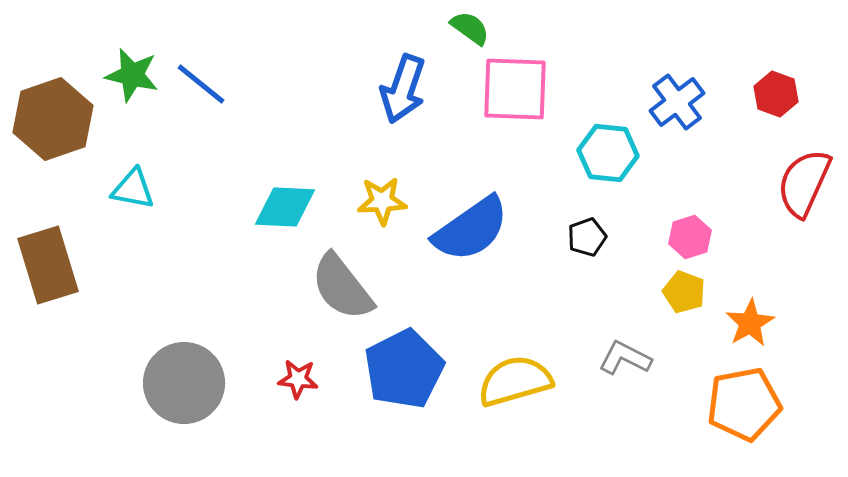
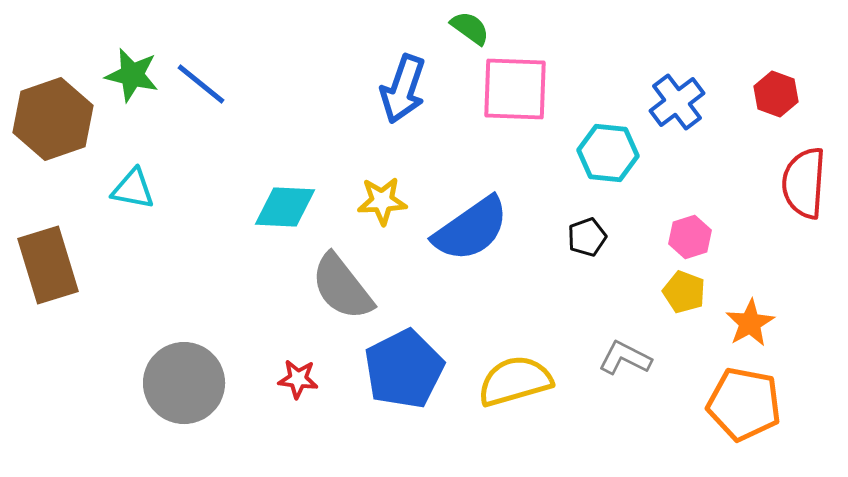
red semicircle: rotated 20 degrees counterclockwise
orange pentagon: rotated 22 degrees clockwise
